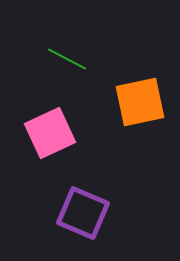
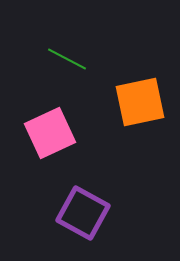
purple square: rotated 6 degrees clockwise
